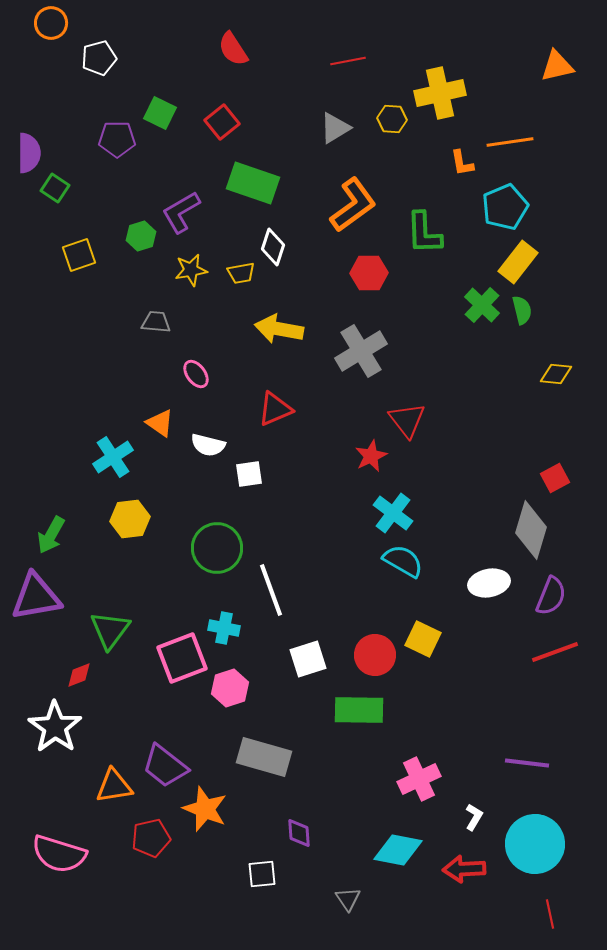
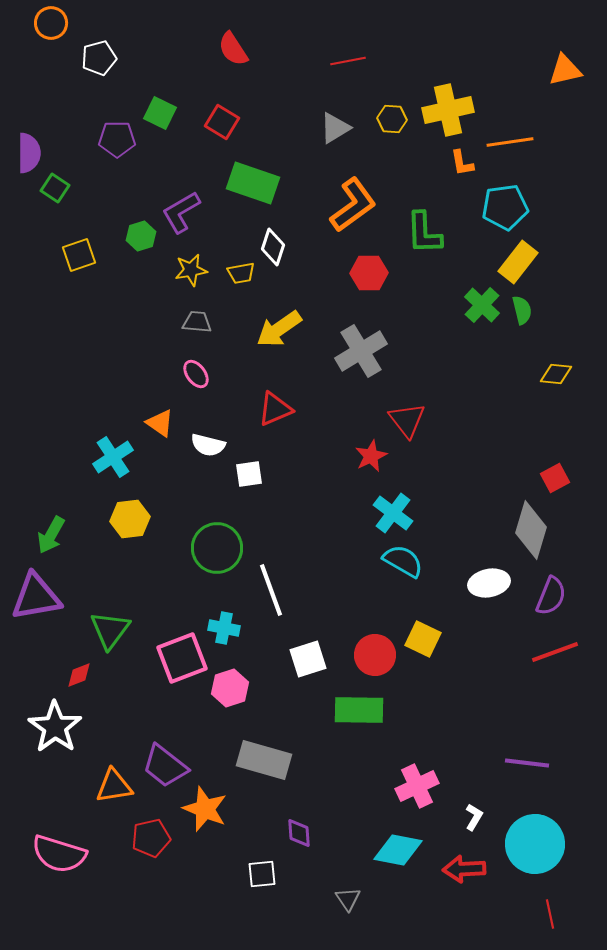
orange triangle at (557, 66): moved 8 px right, 4 px down
yellow cross at (440, 93): moved 8 px right, 17 px down
red square at (222, 122): rotated 20 degrees counterclockwise
cyan pentagon at (505, 207): rotated 15 degrees clockwise
gray trapezoid at (156, 322): moved 41 px right
yellow arrow at (279, 329): rotated 45 degrees counterclockwise
gray rectangle at (264, 757): moved 3 px down
pink cross at (419, 779): moved 2 px left, 7 px down
